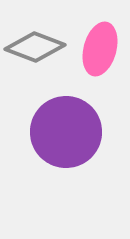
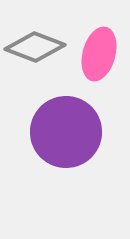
pink ellipse: moved 1 px left, 5 px down
